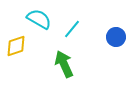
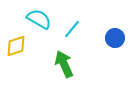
blue circle: moved 1 px left, 1 px down
